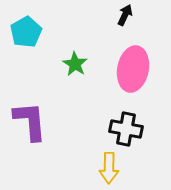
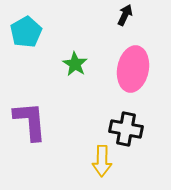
yellow arrow: moved 7 px left, 7 px up
